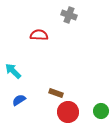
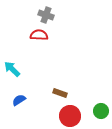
gray cross: moved 23 px left
cyan arrow: moved 1 px left, 2 px up
brown rectangle: moved 4 px right
red circle: moved 2 px right, 4 px down
